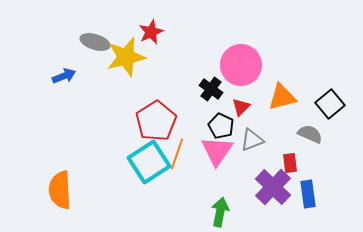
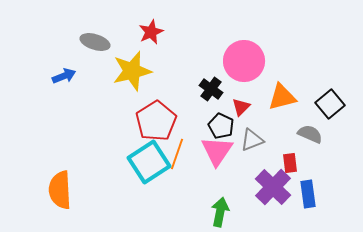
yellow star: moved 6 px right, 14 px down
pink circle: moved 3 px right, 4 px up
